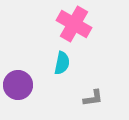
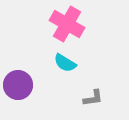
pink cross: moved 7 px left
cyan semicircle: moved 3 px right; rotated 110 degrees clockwise
